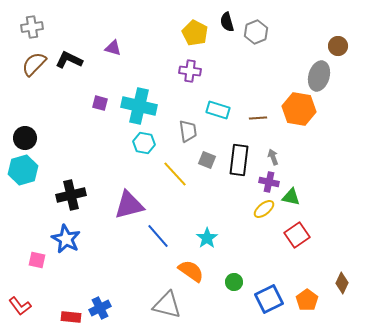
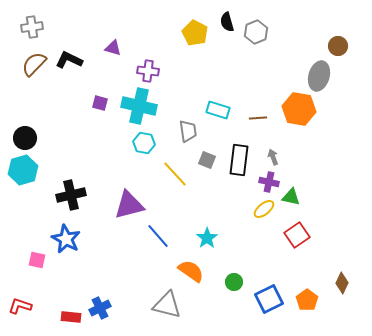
purple cross at (190, 71): moved 42 px left
red L-shape at (20, 306): rotated 145 degrees clockwise
